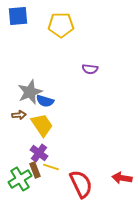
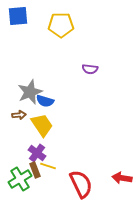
purple cross: moved 2 px left
yellow line: moved 3 px left, 1 px up
